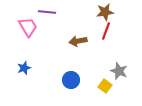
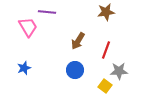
brown star: moved 1 px right
red line: moved 19 px down
brown arrow: rotated 48 degrees counterclockwise
gray star: rotated 24 degrees counterclockwise
blue circle: moved 4 px right, 10 px up
